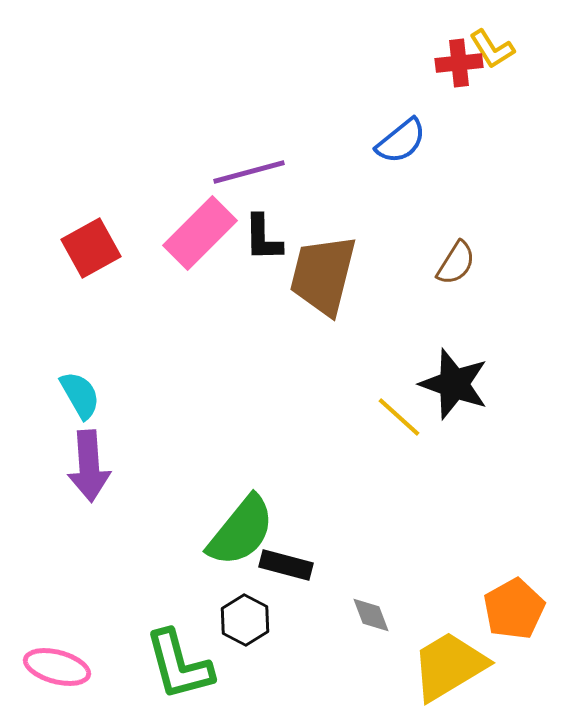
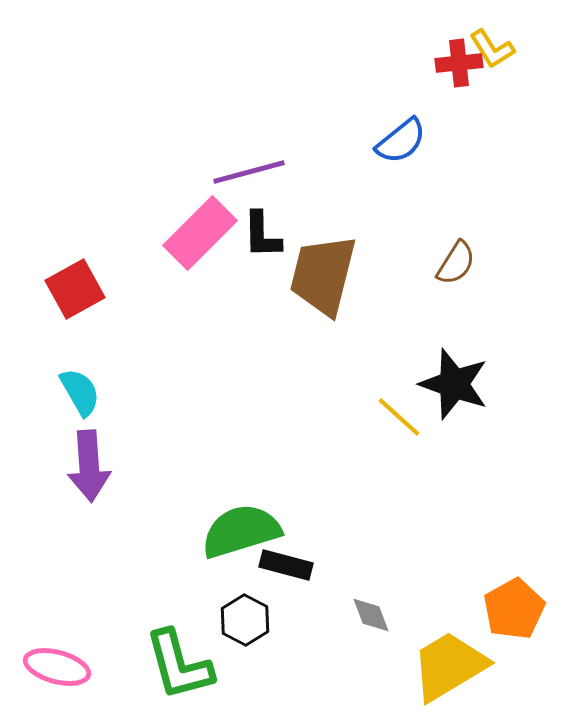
black L-shape: moved 1 px left, 3 px up
red square: moved 16 px left, 41 px down
cyan semicircle: moved 3 px up
green semicircle: rotated 146 degrees counterclockwise
